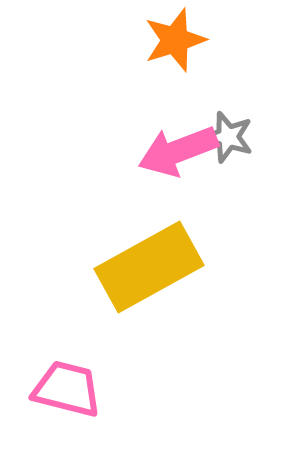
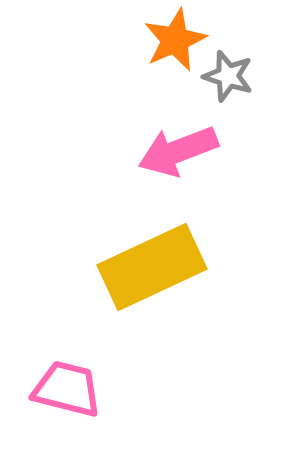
orange star: rotated 6 degrees counterclockwise
gray star: moved 61 px up
yellow rectangle: moved 3 px right; rotated 4 degrees clockwise
